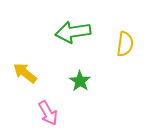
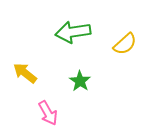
yellow semicircle: rotated 40 degrees clockwise
